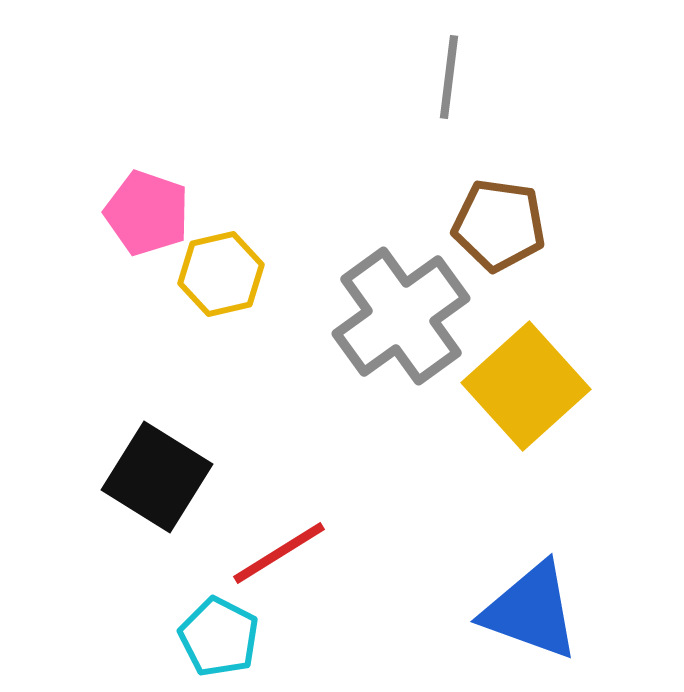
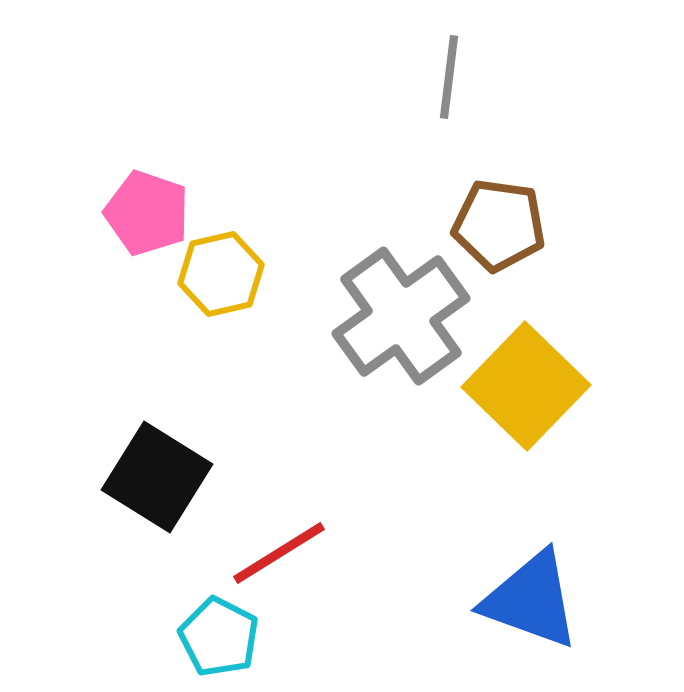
yellow square: rotated 4 degrees counterclockwise
blue triangle: moved 11 px up
